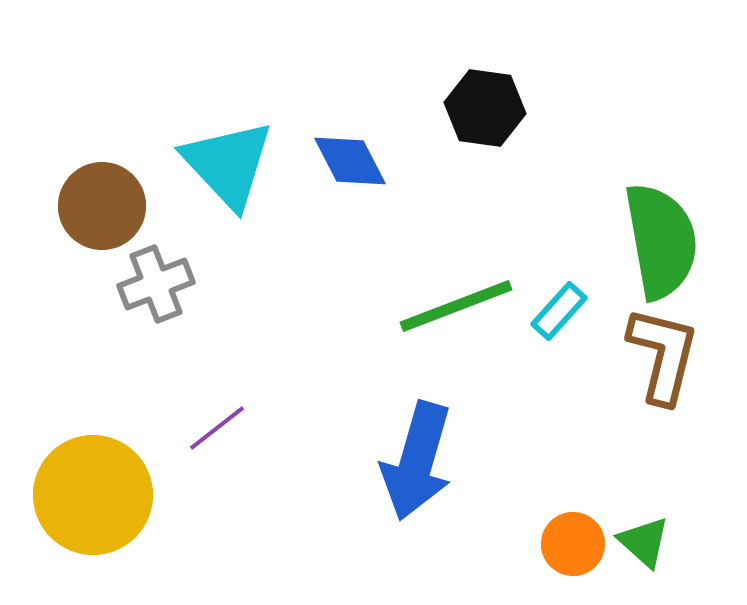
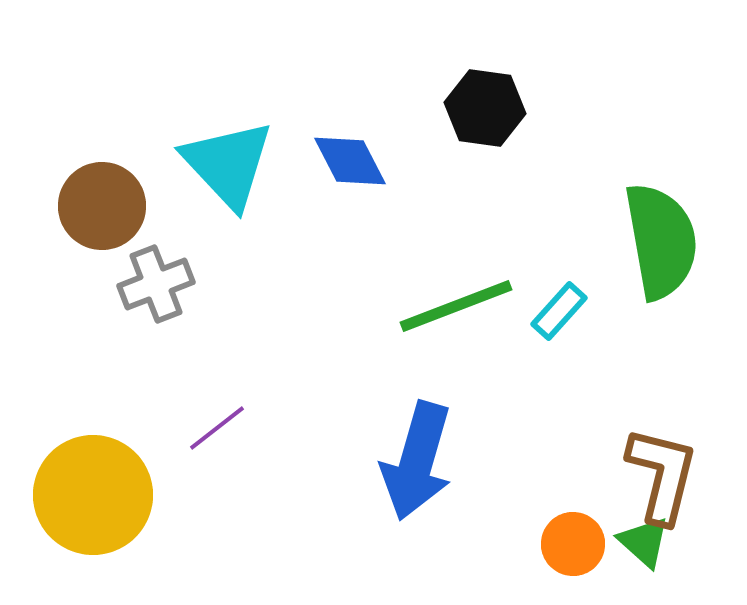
brown L-shape: moved 1 px left, 120 px down
